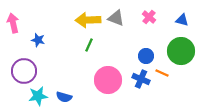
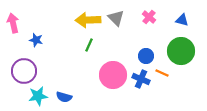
gray triangle: rotated 24 degrees clockwise
blue star: moved 2 px left
pink circle: moved 5 px right, 5 px up
